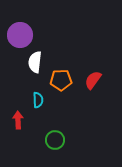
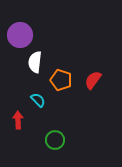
orange pentagon: rotated 20 degrees clockwise
cyan semicircle: rotated 42 degrees counterclockwise
